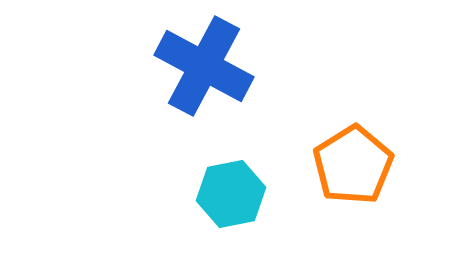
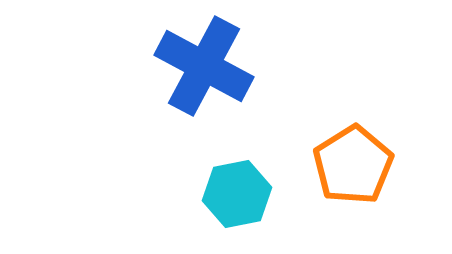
cyan hexagon: moved 6 px right
